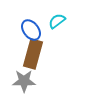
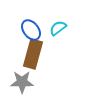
cyan semicircle: moved 1 px right, 7 px down
gray star: moved 2 px left, 1 px down
